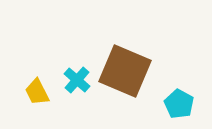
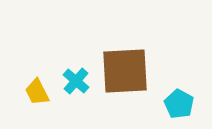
brown square: rotated 26 degrees counterclockwise
cyan cross: moved 1 px left, 1 px down
